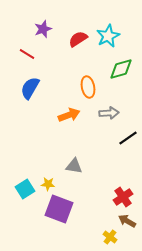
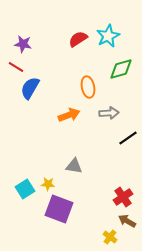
purple star: moved 20 px left, 15 px down; rotated 30 degrees clockwise
red line: moved 11 px left, 13 px down
